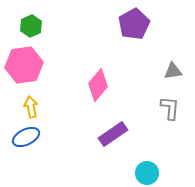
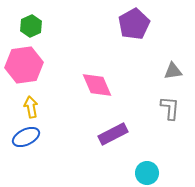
pink diamond: moved 1 px left; rotated 64 degrees counterclockwise
purple rectangle: rotated 8 degrees clockwise
